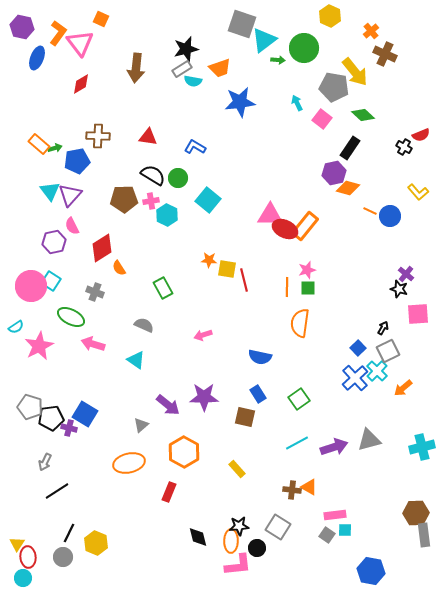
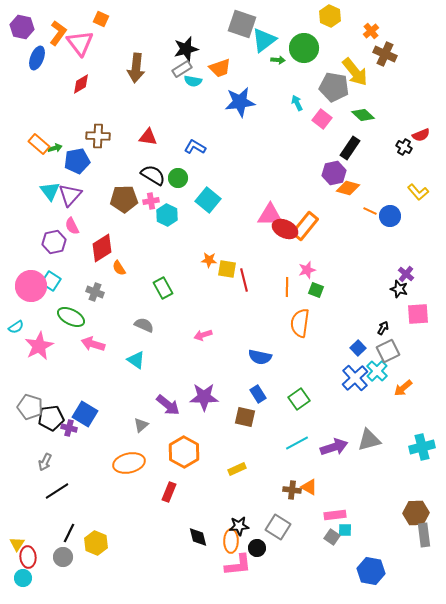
green square at (308, 288): moved 8 px right, 2 px down; rotated 21 degrees clockwise
yellow rectangle at (237, 469): rotated 72 degrees counterclockwise
gray square at (327, 535): moved 5 px right, 2 px down
